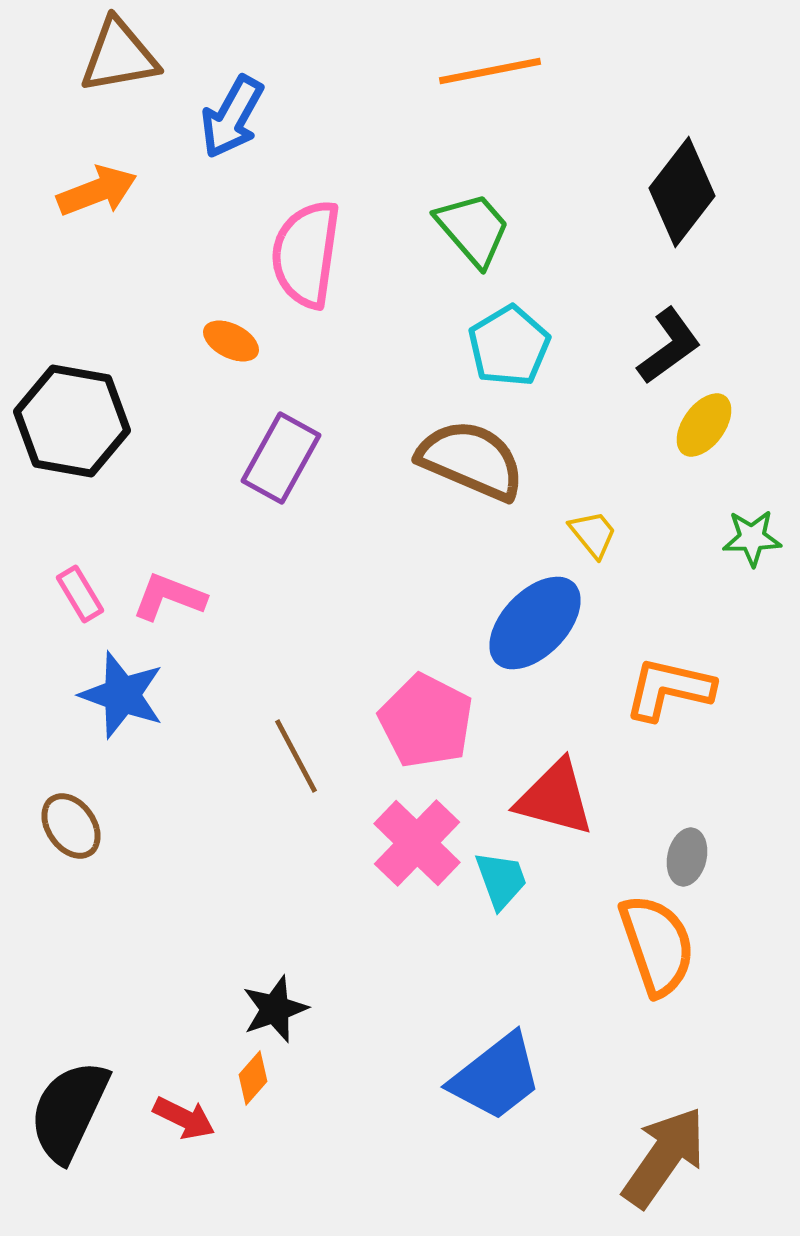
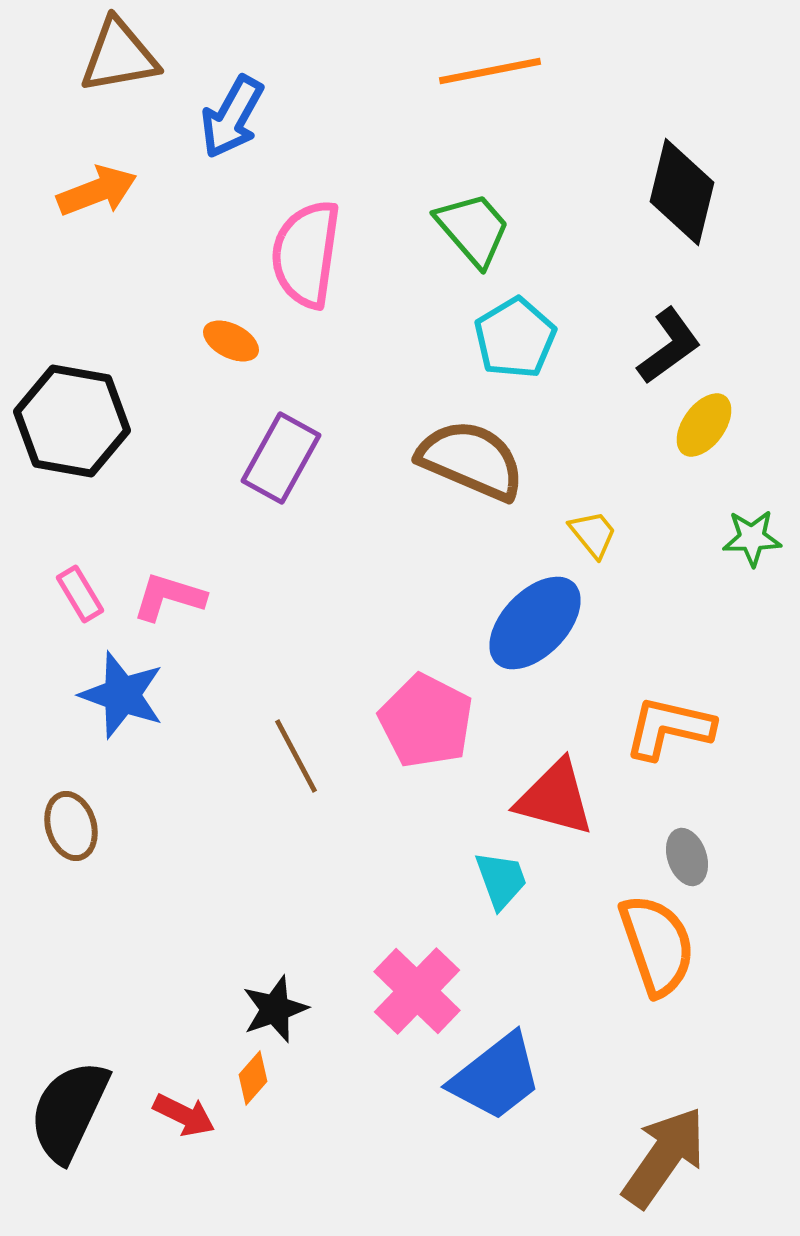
black diamond: rotated 24 degrees counterclockwise
cyan pentagon: moved 6 px right, 8 px up
pink L-shape: rotated 4 degrees counterclockwise
orange L-shape: moved 39 px down
brown ellipse: rotated 18 degrees clockwise
pink cross: moved 148 px down
gray ellipse: rotated 32 degrees counterclockwise
red arrow: moved 3 px up
